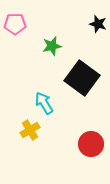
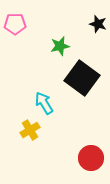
green star: moved 8 px right
red circle: moved 14 px down
